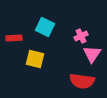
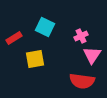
red rectangle: rotated 28 degrees counterclockwise
pink triangle: moved 1 px down
yellow square: rotated 24 degrees counterclockwise
